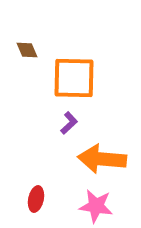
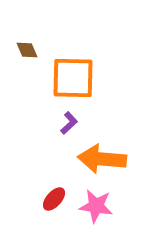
orange square: moved 1 px left
red ellipse: moved 18 px right; rotated 30 degrees clockwise
